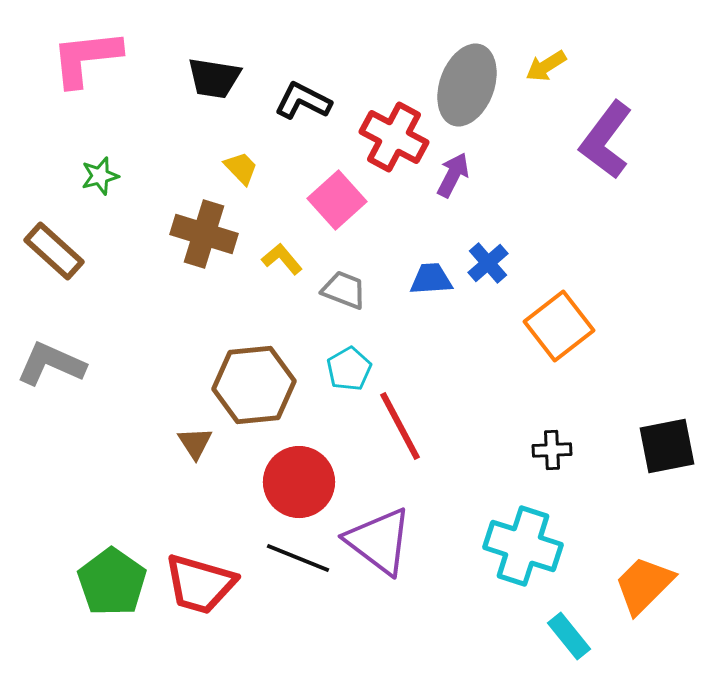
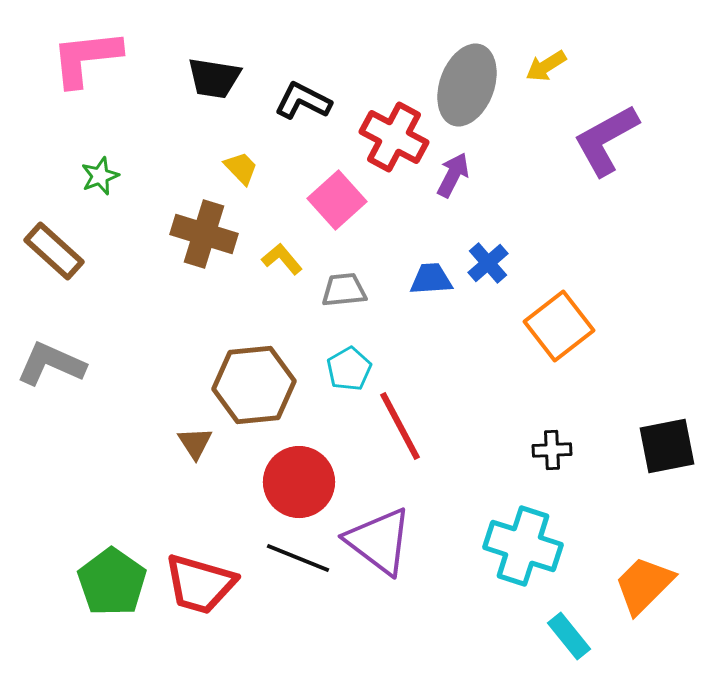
purple L-shape: rotated 24 degrees clockwise
green star: rotated 6 degrees counterclockwise
gray trapezoid: rotated 27 degrees counterclockwise
